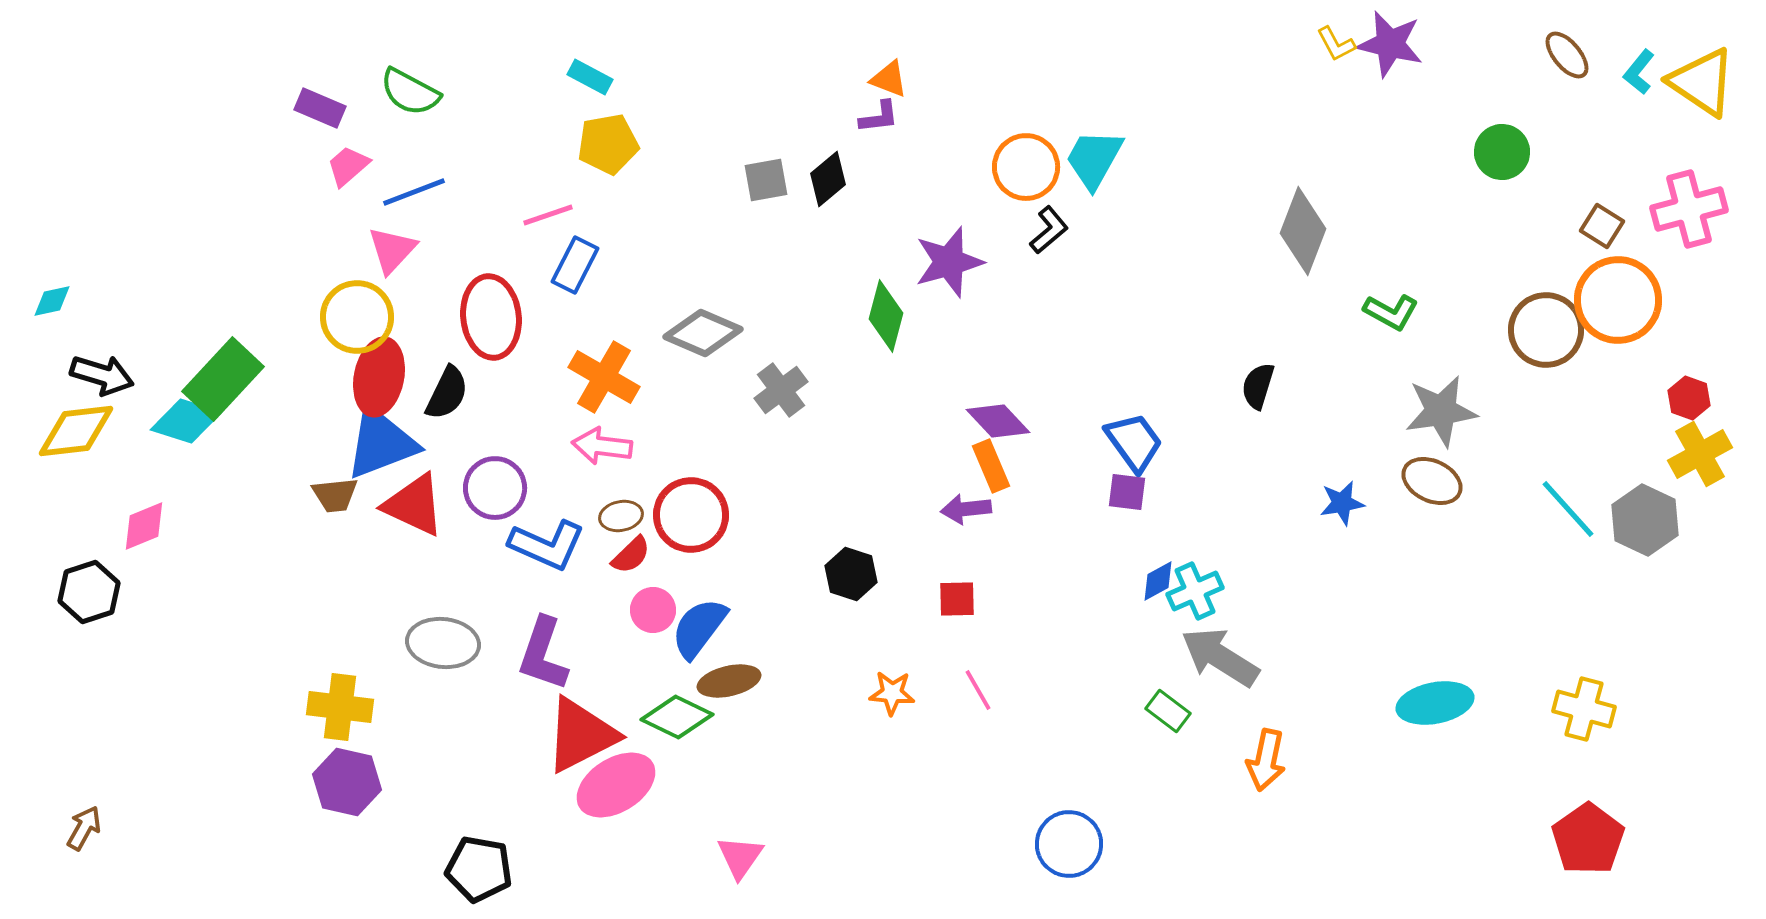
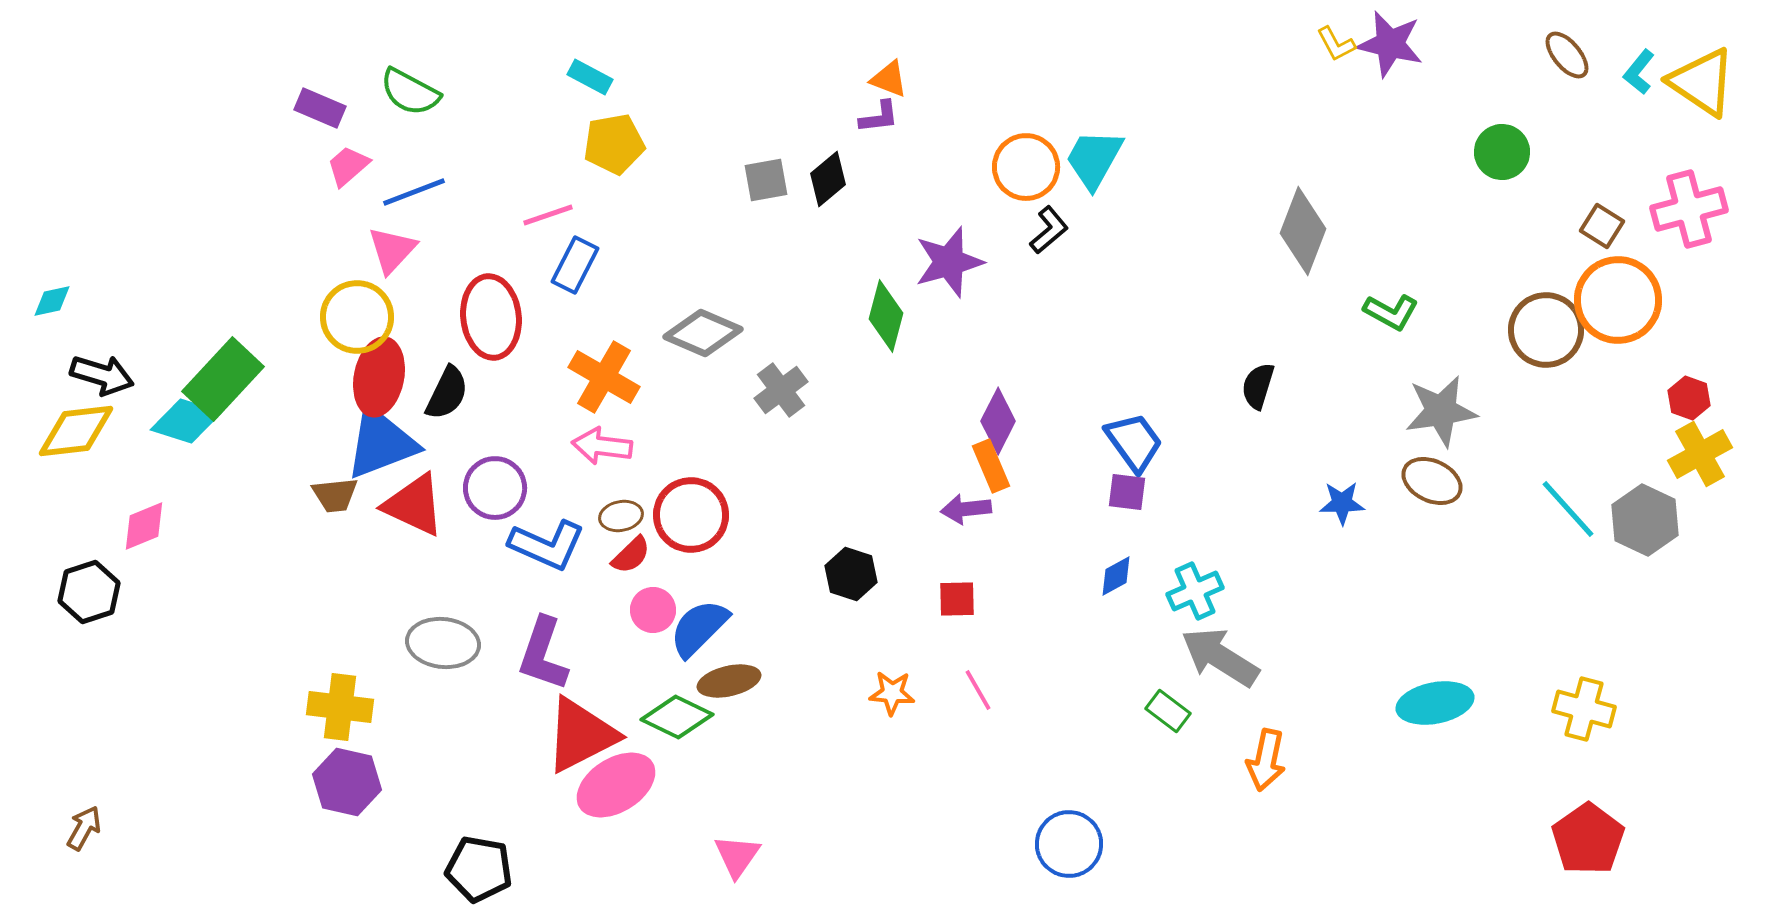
yellow pentagon at (608, 144): moved 6 px right
purple diamond at (998, 421): rotated 70 degrees clockwise
blue star at (1342, 503): rotated 9 degrees clockwise
blue diamond at (1158, 581): moved 42 px left, 5 px up
blue semicircle at (699, 628): rotated 8 degrees clockwise
pink triangle at (740, 857): moved 3 px left, 1 px up
